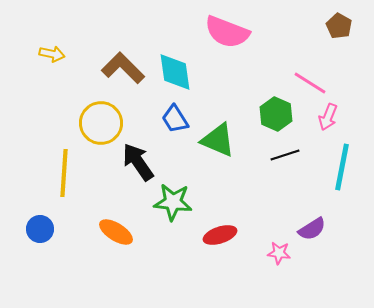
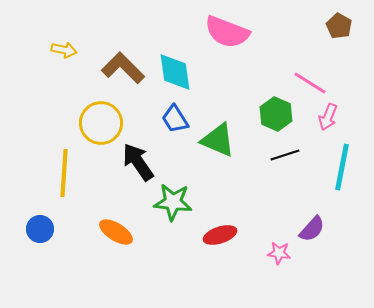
yellow arrow: moved 12 px right, 4 px up
purple semicircle: rotated 16 degrees counterclockwise
